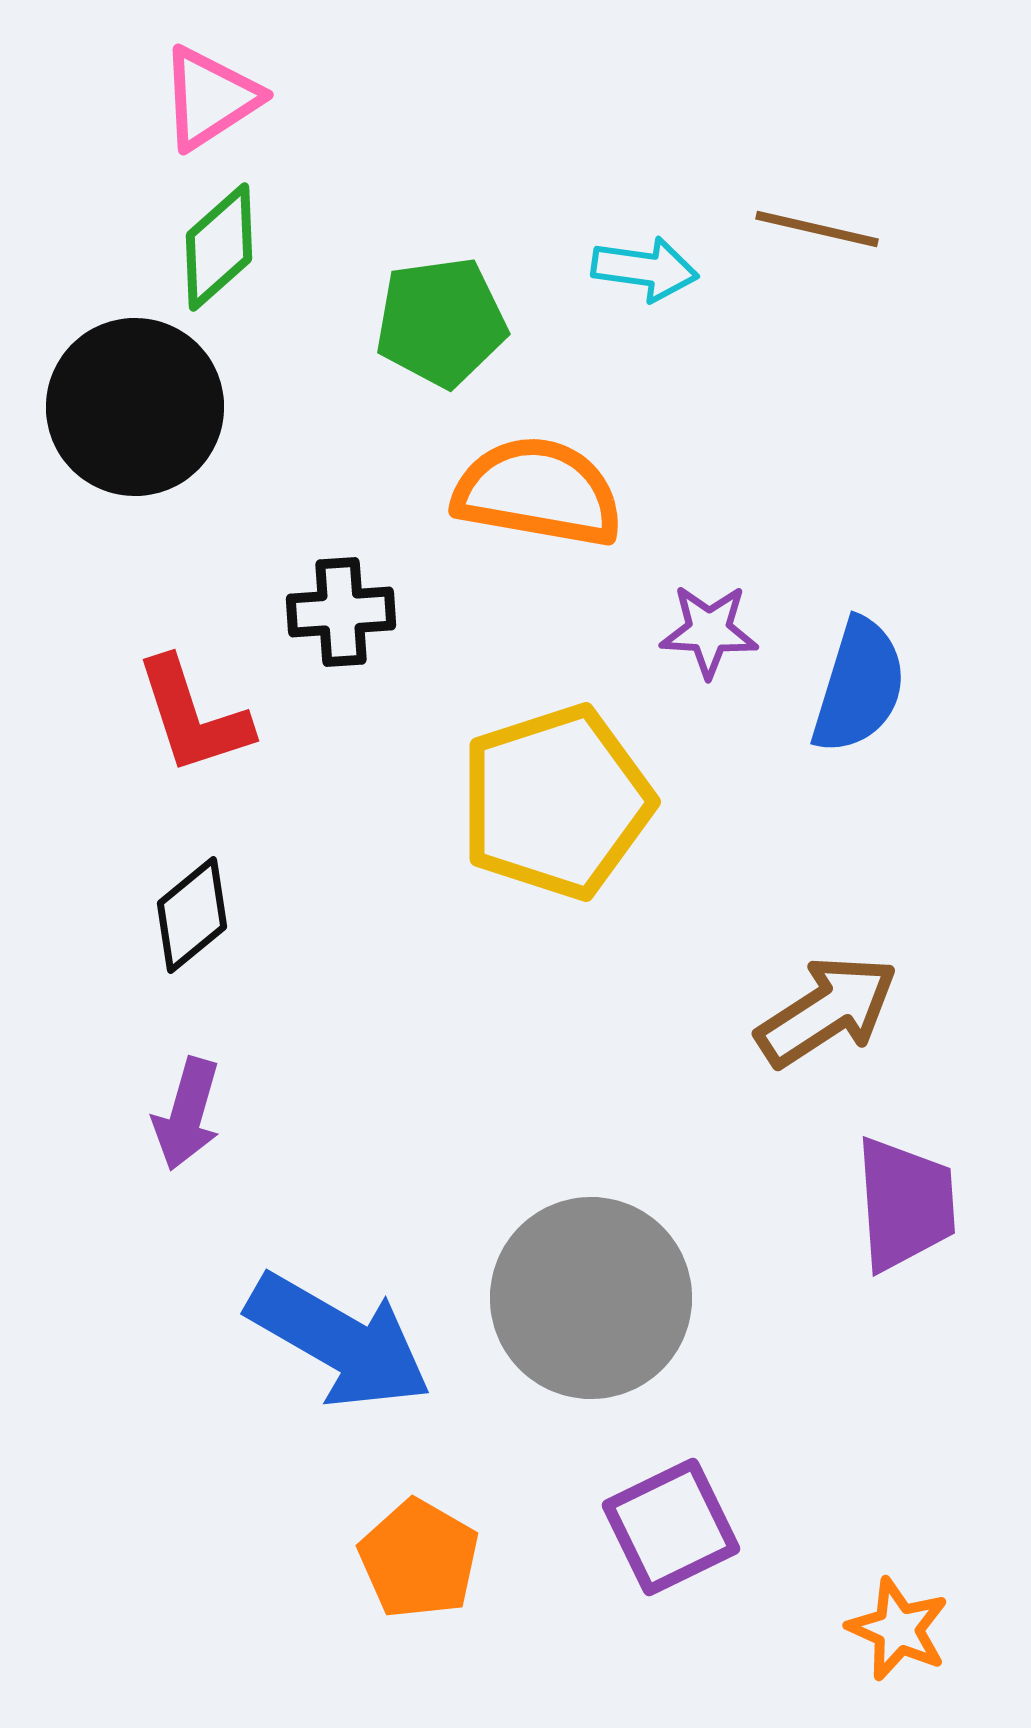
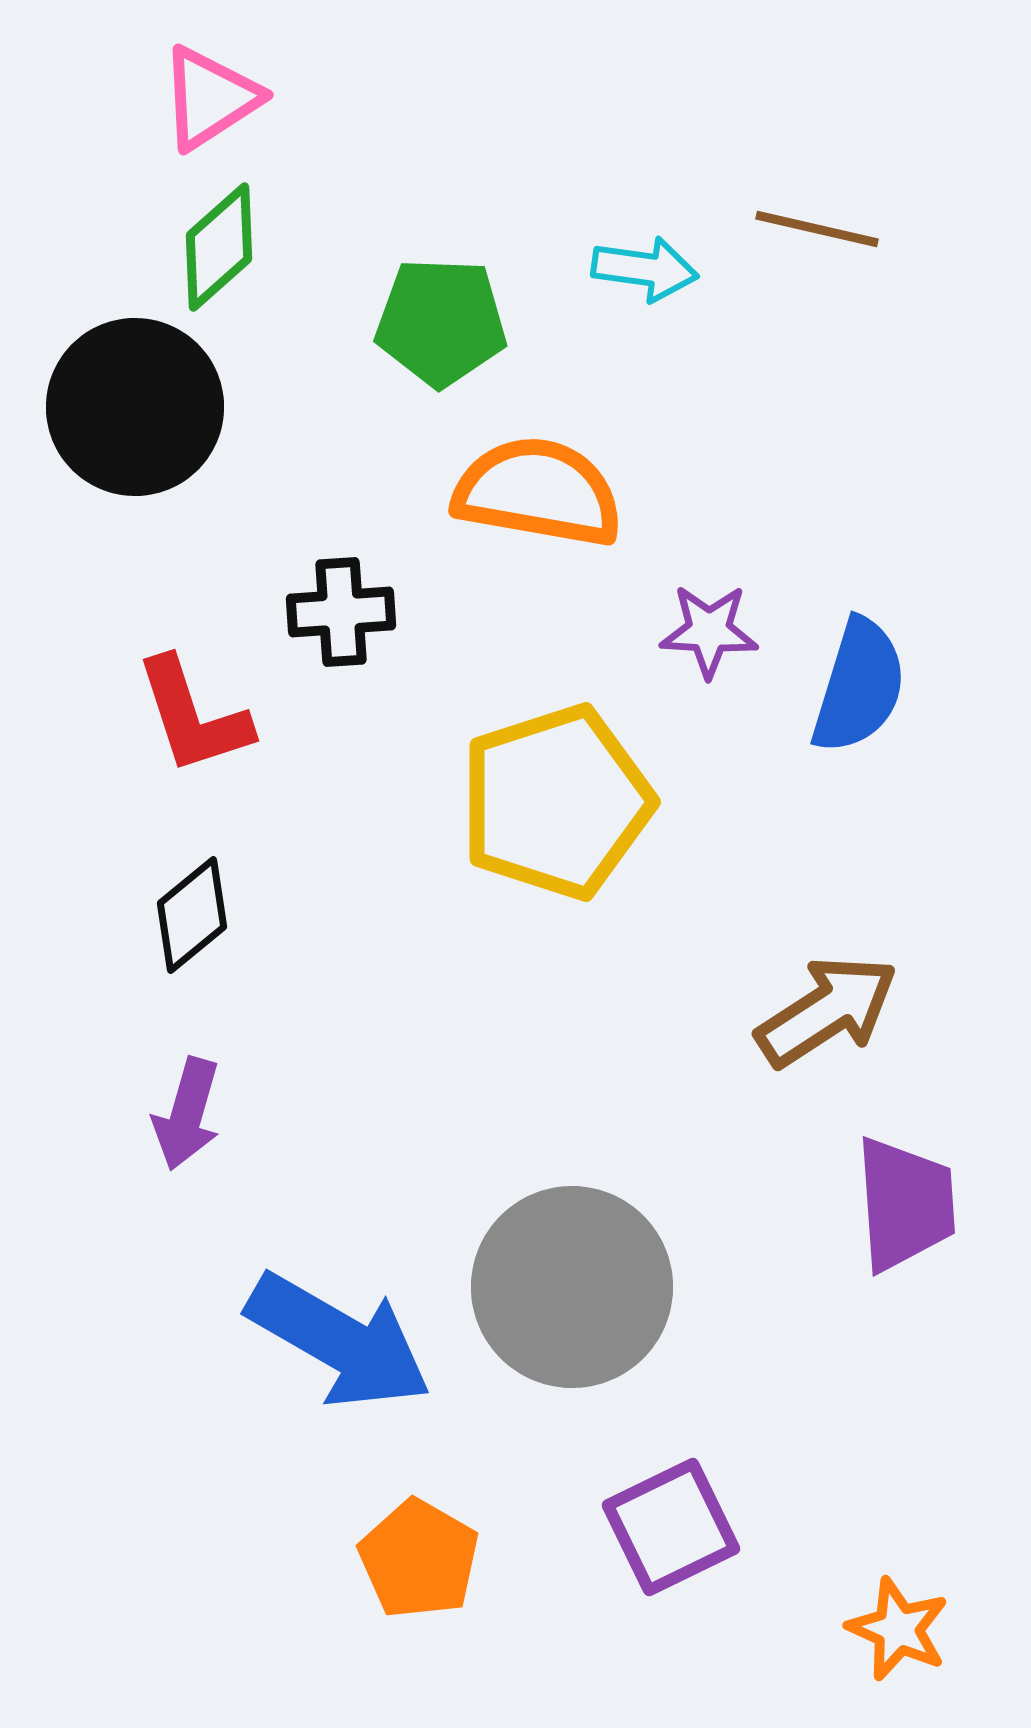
green pentagon: rotated 10 degrees clockwise
gray circle: moved 19 px left, 11 px up
